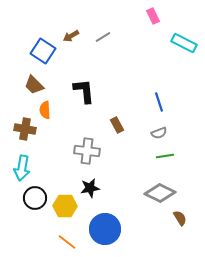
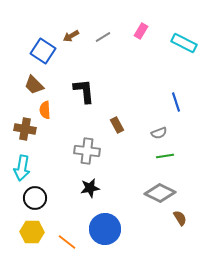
pink rectangle: moved 12 px left, 15 px down; rotated 56 degrees clockwise
blue line: moved 17 px right
yellow hexagon: moved 33 px left, 26 px down
